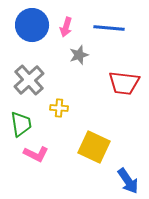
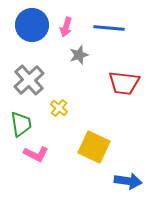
yellow cross: rotated 36 degrees clockwise
blue arrow: rotated 48 degrees counterclockwise
